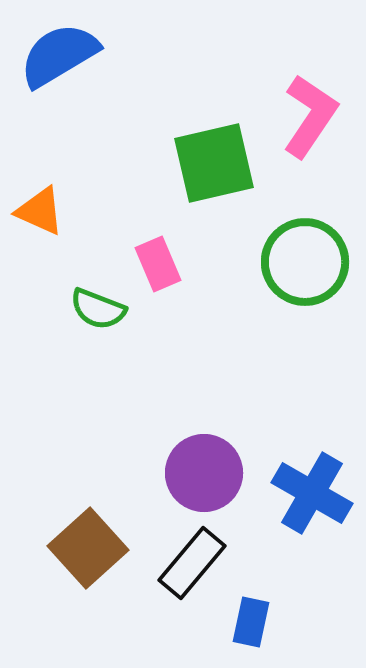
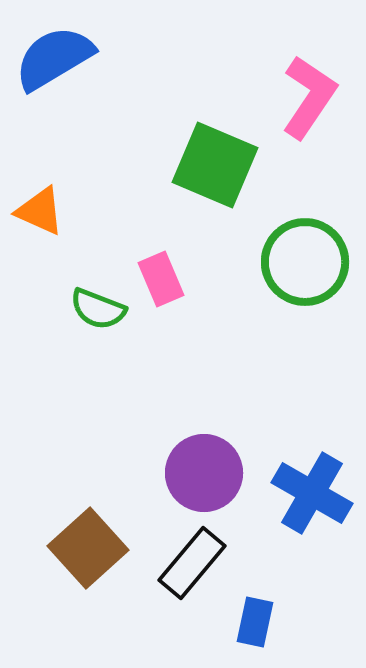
blue semicircle: moved 5 px left, 3 px down
pink L-shape: moved 1 px left, 19 px up
green square: moved 1 px right, 2 px down; rotated 36 degrees clockwise
pink rectangle: moved 3 px right, 15 px down
blue rectangle: moved 4 px right
